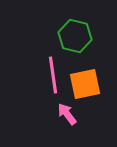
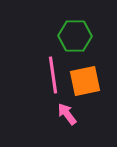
green hexagon: rotated 12 degrees counterclockwise
orange square: moved 3 px up
